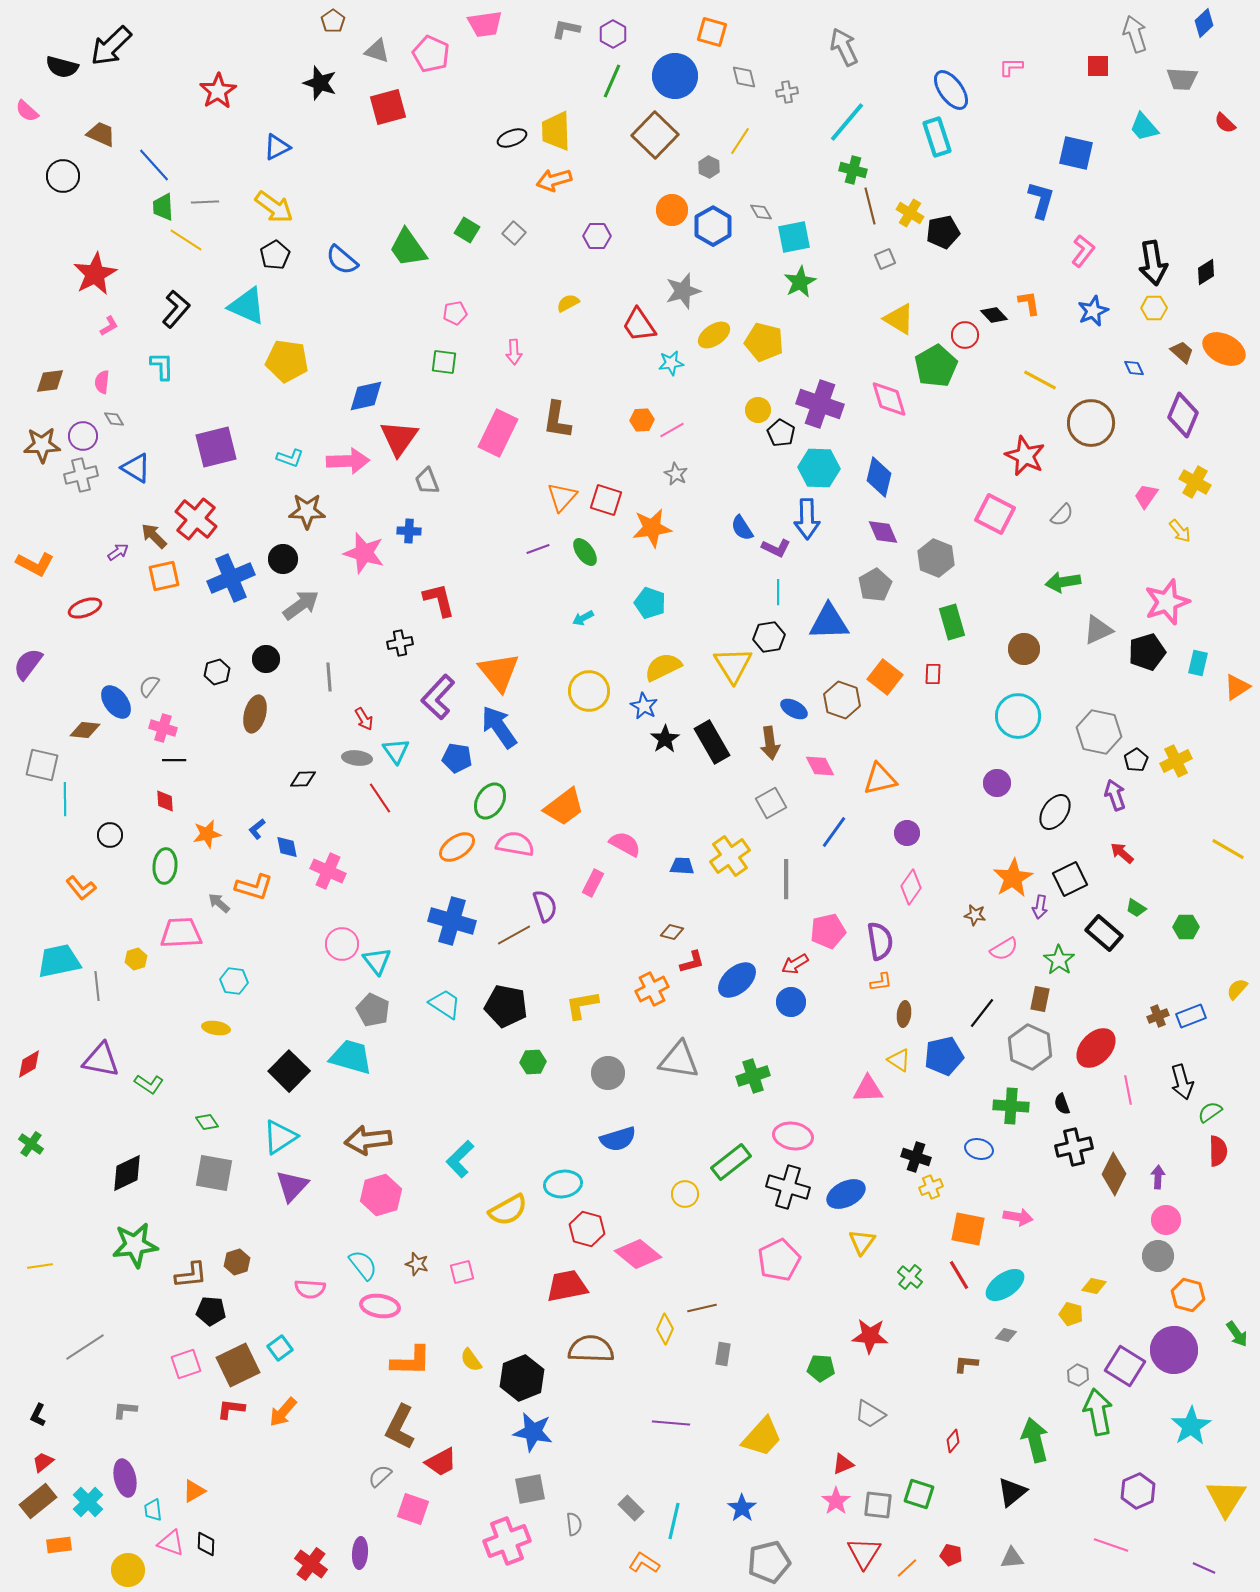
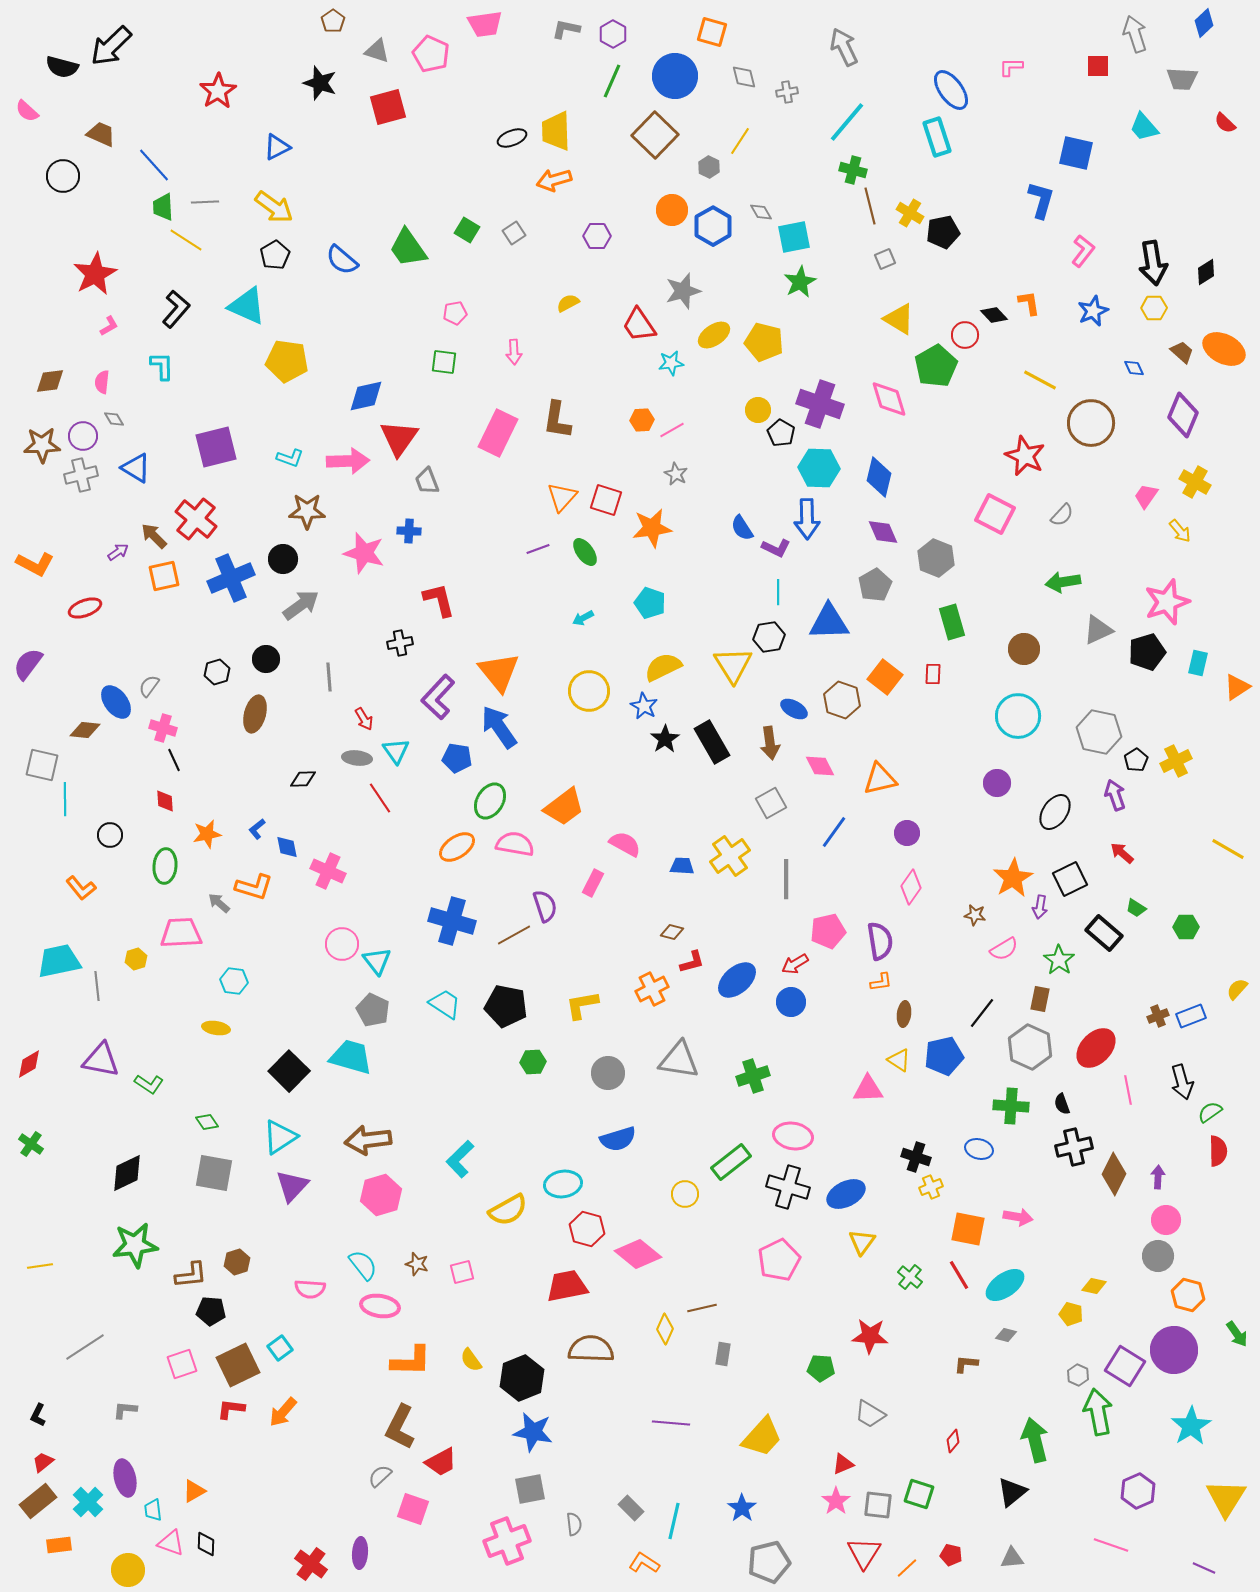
gray square at (514, 233): rotated 15 degrees clockwise
black line at (174, 760): rotated 65 degrees clockwise
pink square at (186, 1364): moved 4 px left
